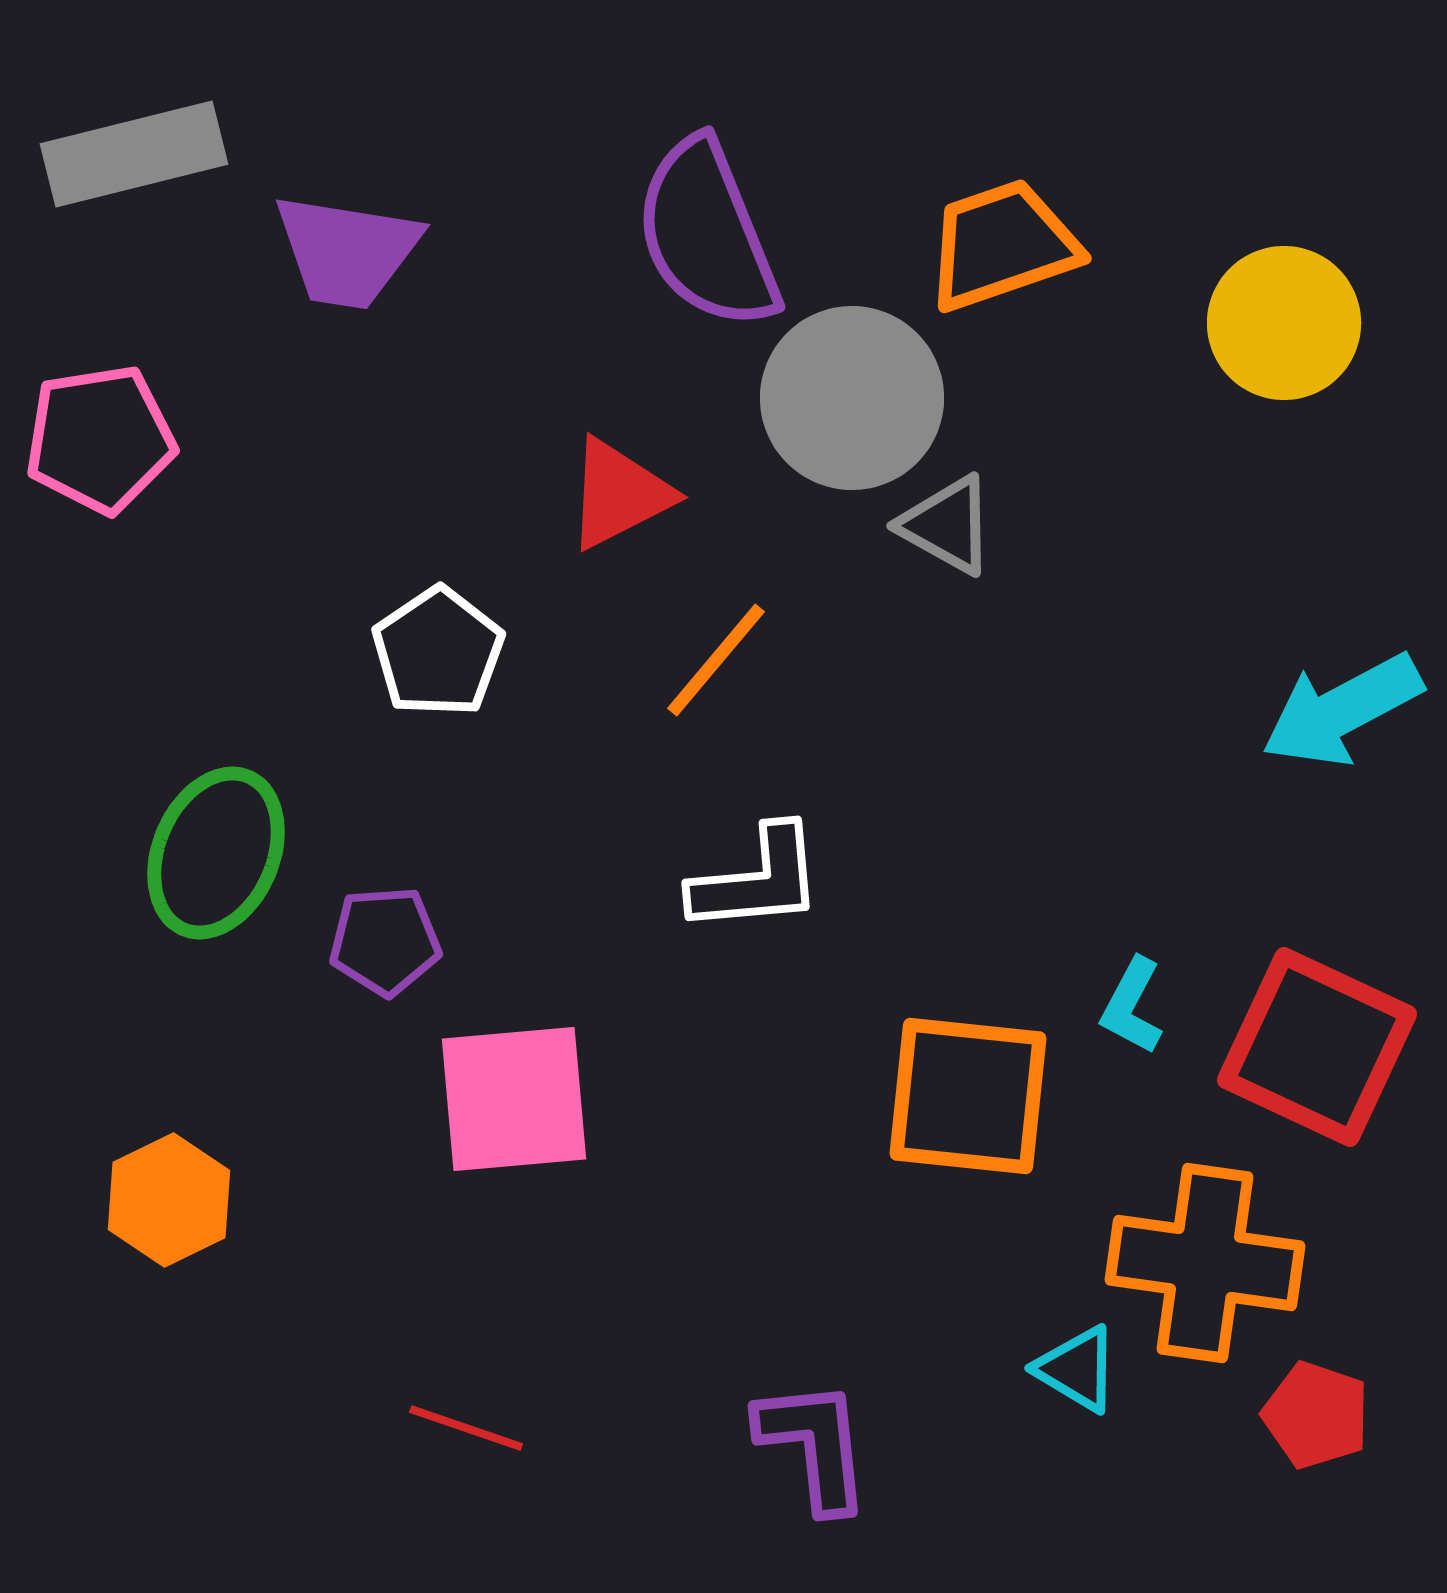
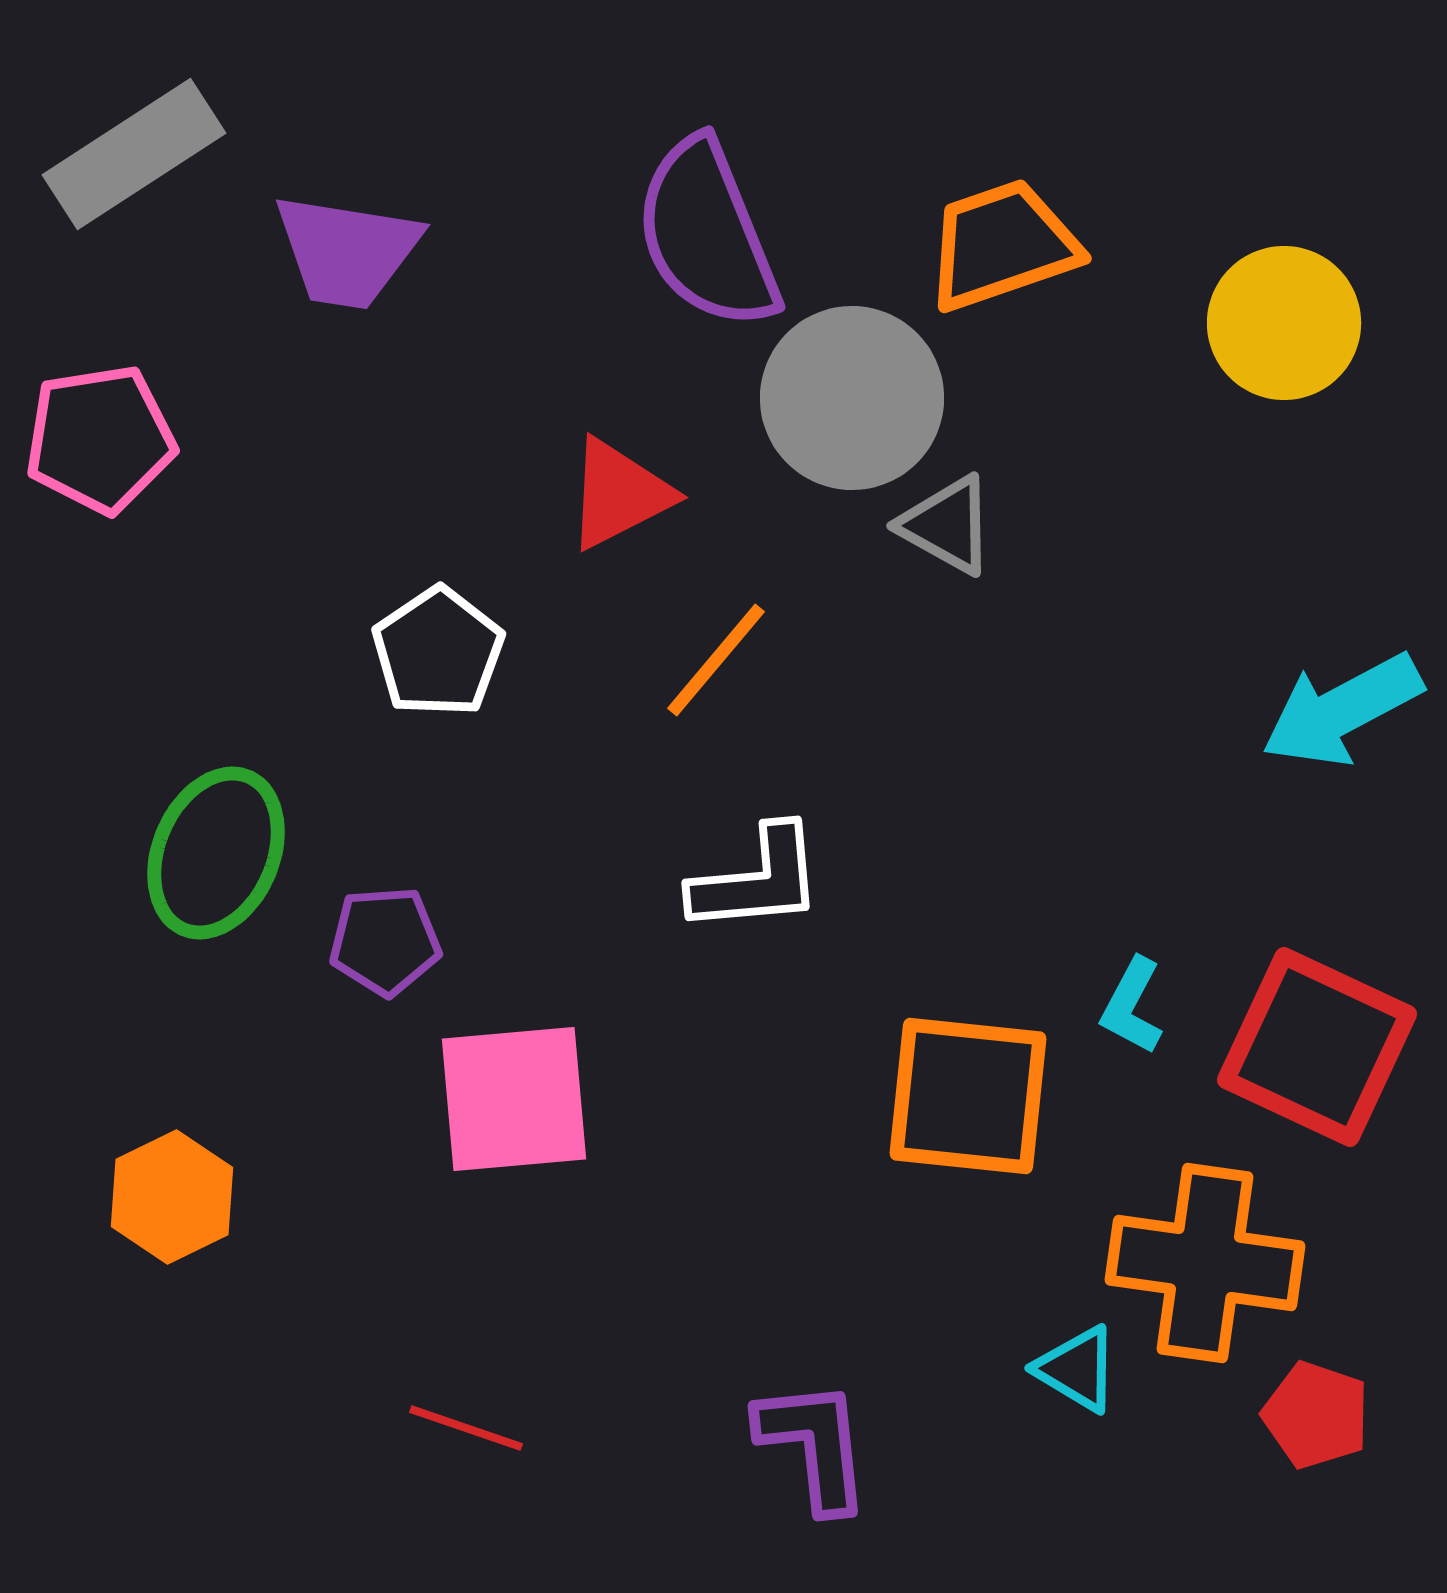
gray rectangle: rotated 19 degrees counterclockwise
orange hexagon: moved 3 px right, 3 px up
